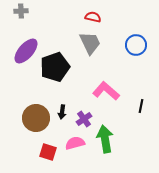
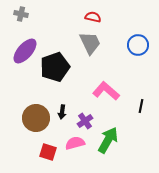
gray cross: moved 3 px down; rotated 16 degrees clockwise
blue circle: moved 2 px right
purple ellipse: moved 1 px left
purple cross: moved 1 px right, 2 px down
green arrow: moved 3 px right, 1 px down; rotated 40 degrees clockwise
